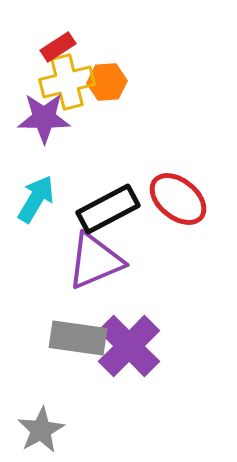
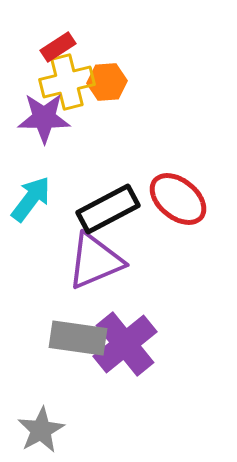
cyan arrow: moved 5 px left; rotated 6 degrees clockwise
purple cross: moved 4 px left, 2 px up; rotated 6 degrees clockwise
